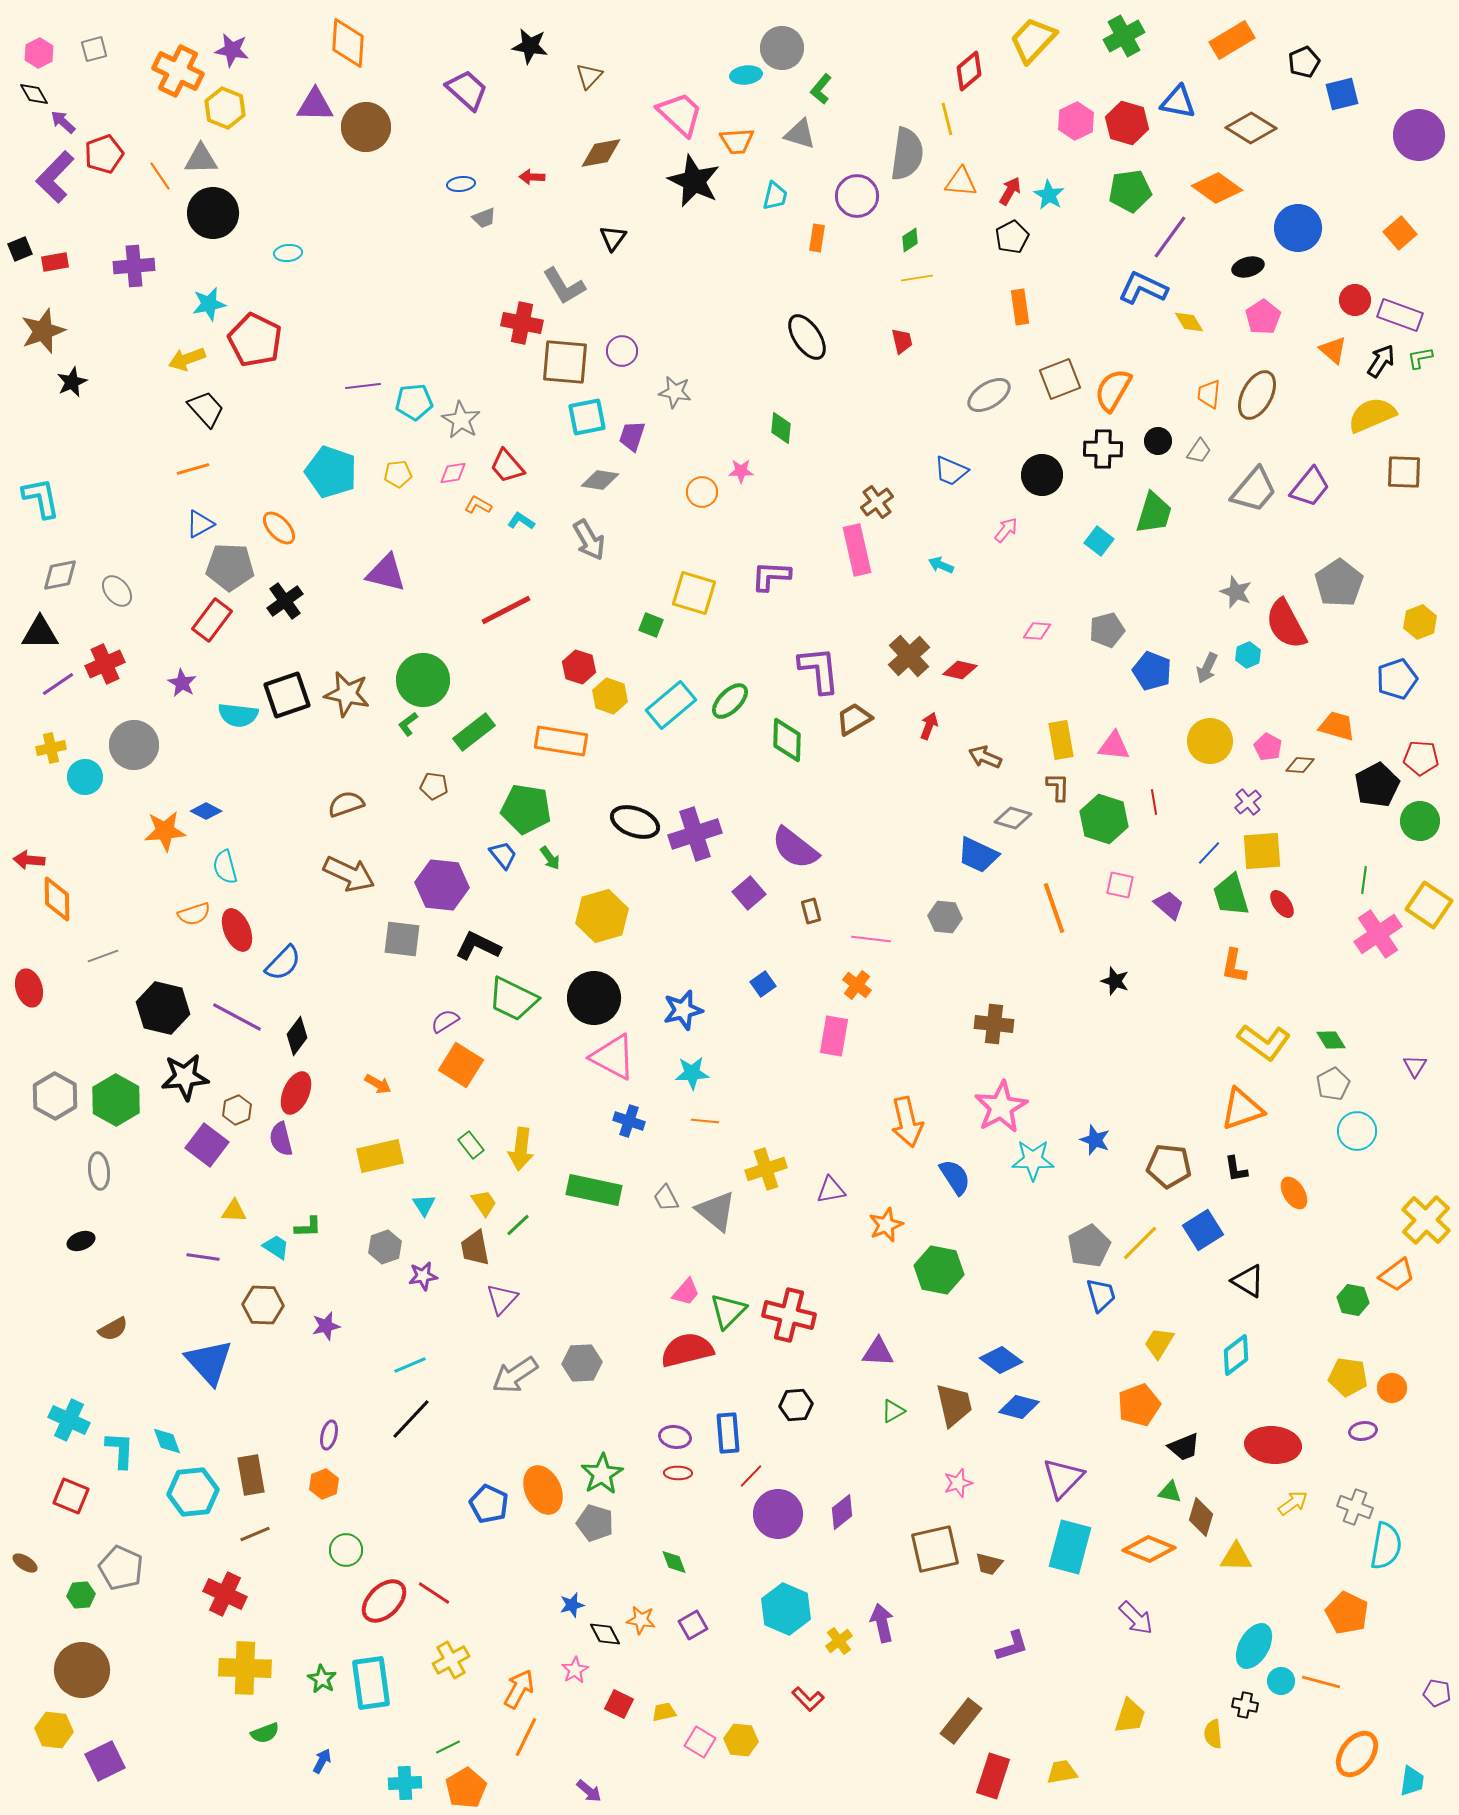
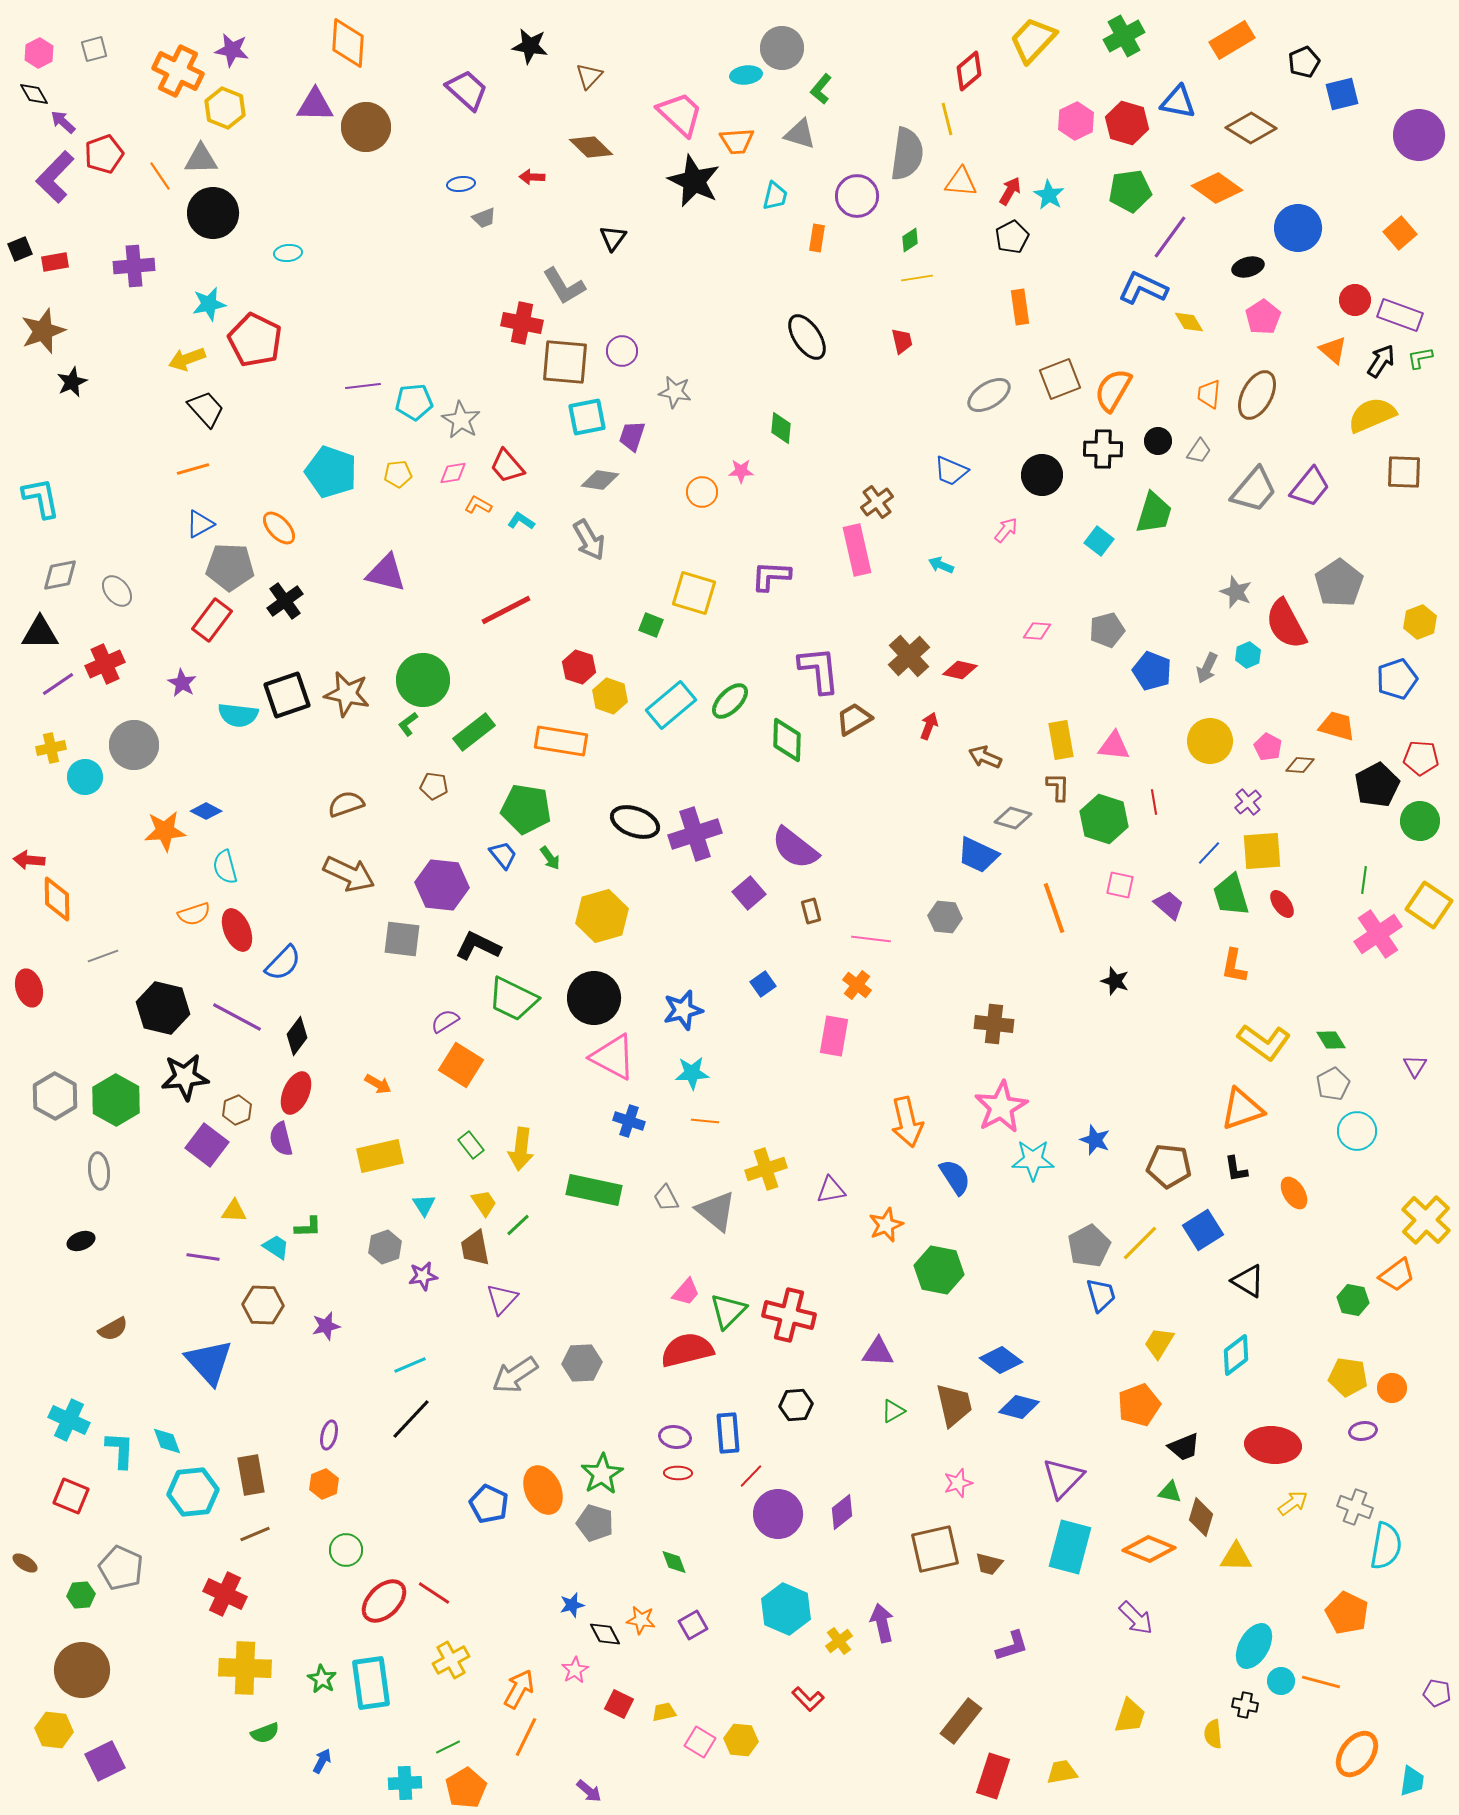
brown diamond at (601, 153): moved 10 px left, 6 px up; rotated 54 degrees clockwise
